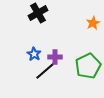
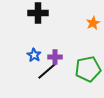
black cross: rotated 30 degrees clockwise
blue star: moved 1 px down
green pentagon: moved 3 px down; rotated 15 degrees clockwise
black line: moved 2 px right
